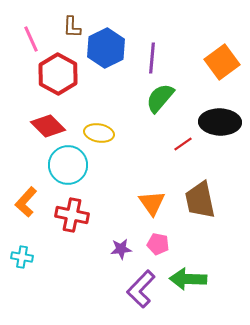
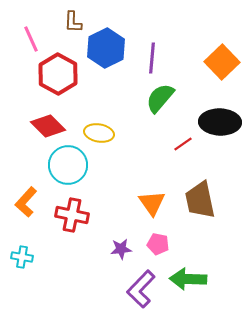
brown L-shape: moved 1 px right, 5 px up
orange square: rotated 8 degrees counterclockwise
